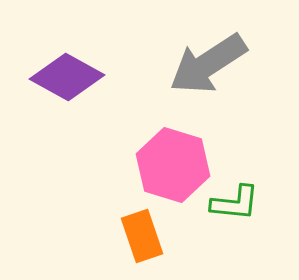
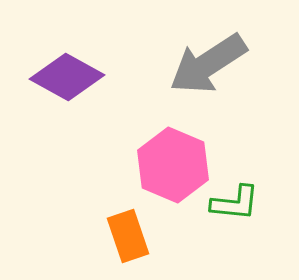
pink hexagon: rotated 6 degrees clockwise
orange rectangle: moved 14 px left
